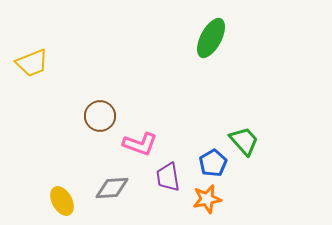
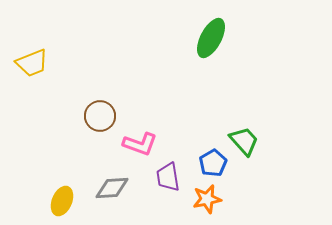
yellow ellipse: rotated 52 degrees clockwise
